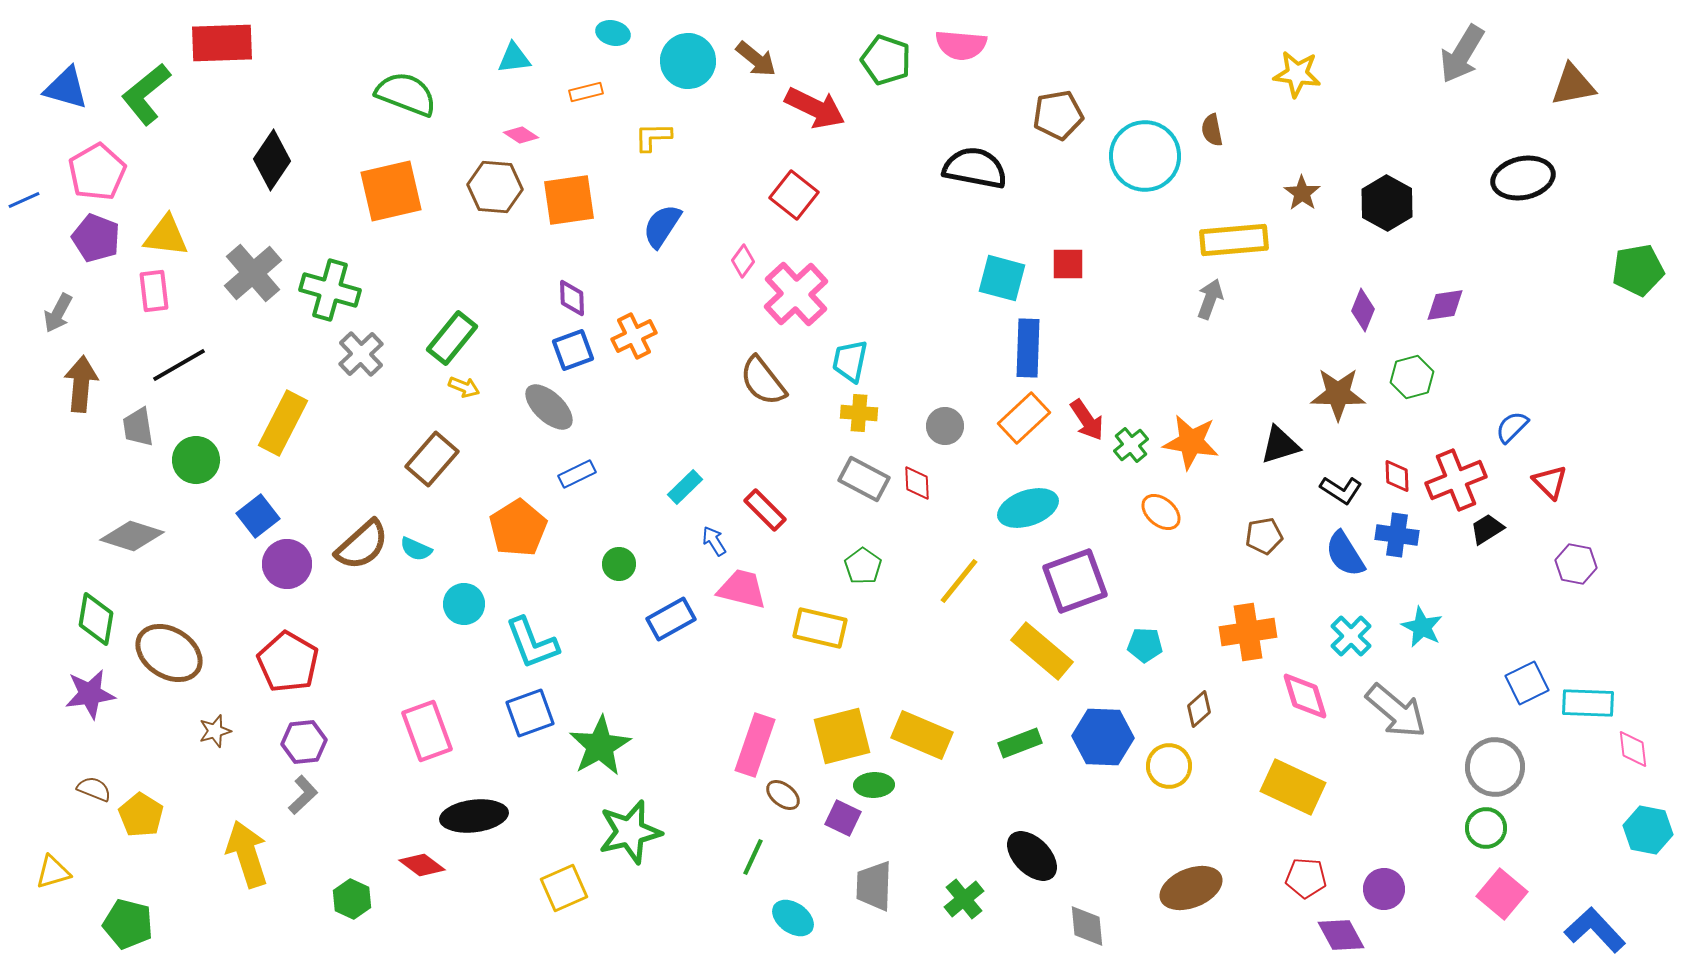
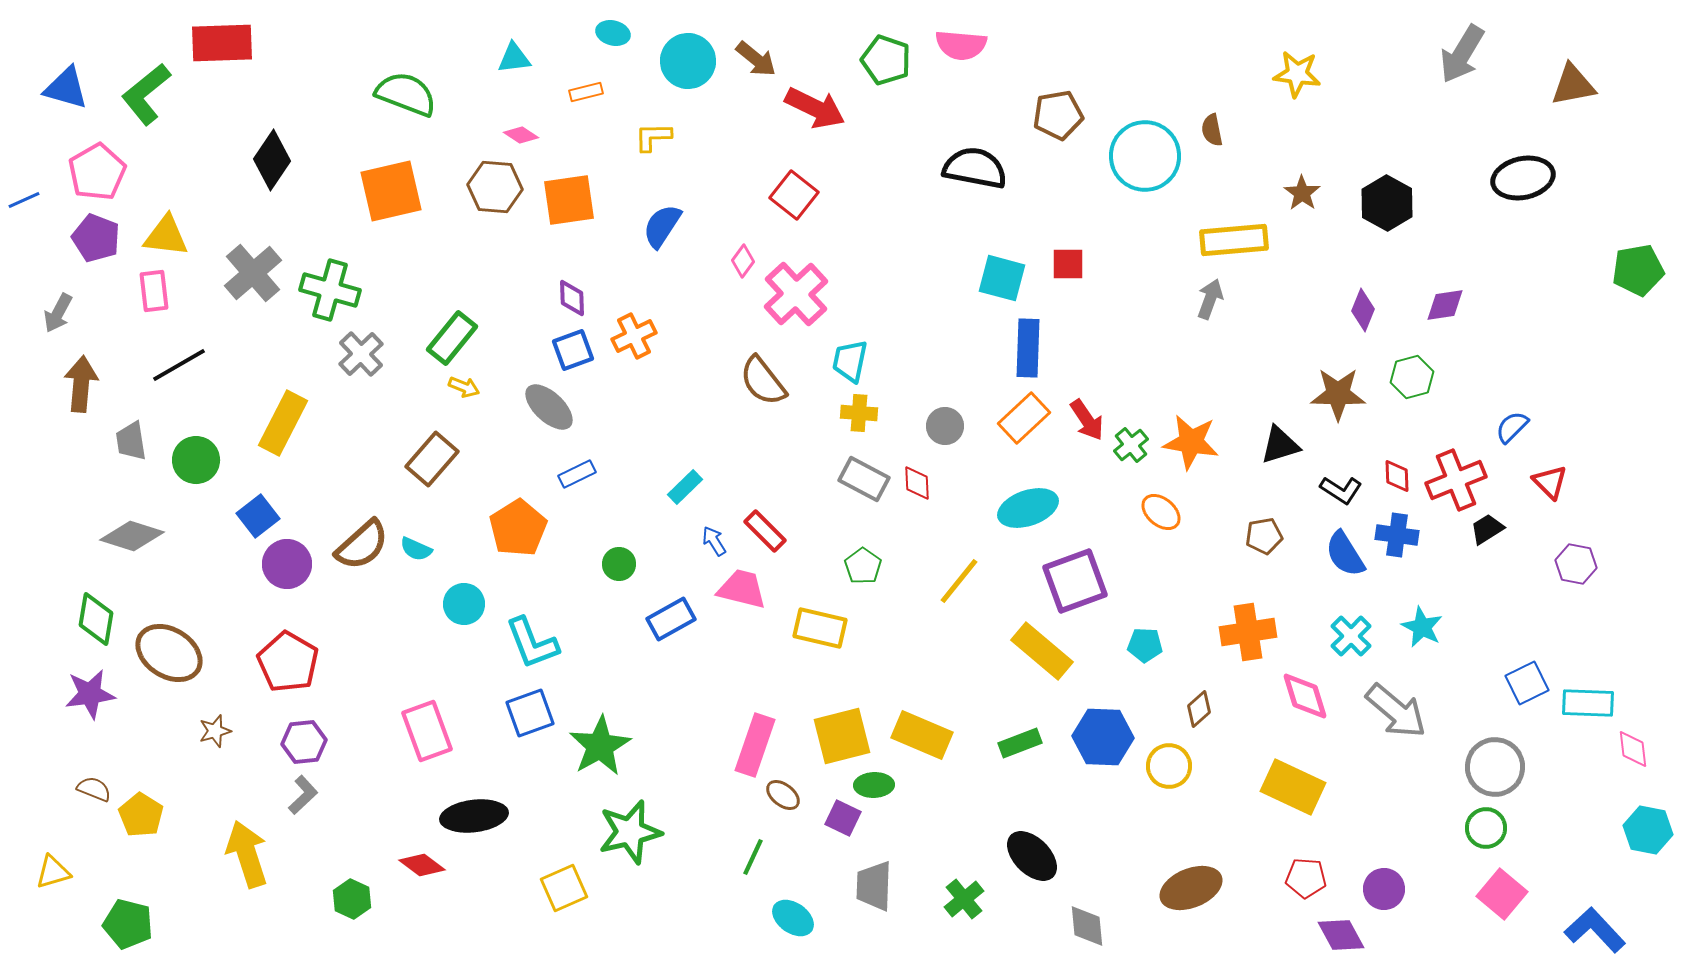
gray trapezoid at (138, 427): moved 7 px left, 14 px down
red rectangle at (765, 510): moved 21 px down
